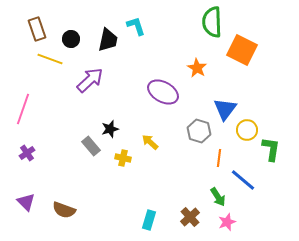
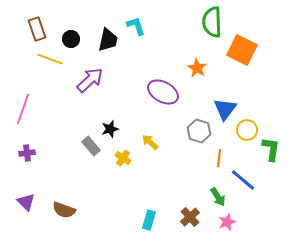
purple cross: rotated 28 degrees clockwise
yellow cross: rotated 21 degrees clockwise
